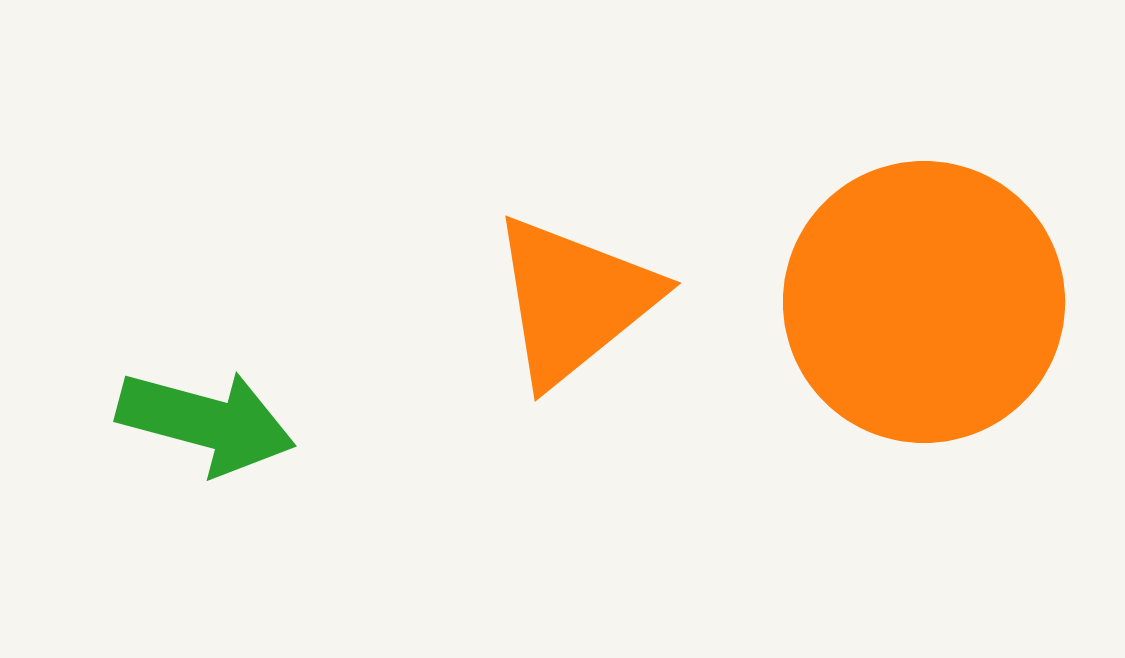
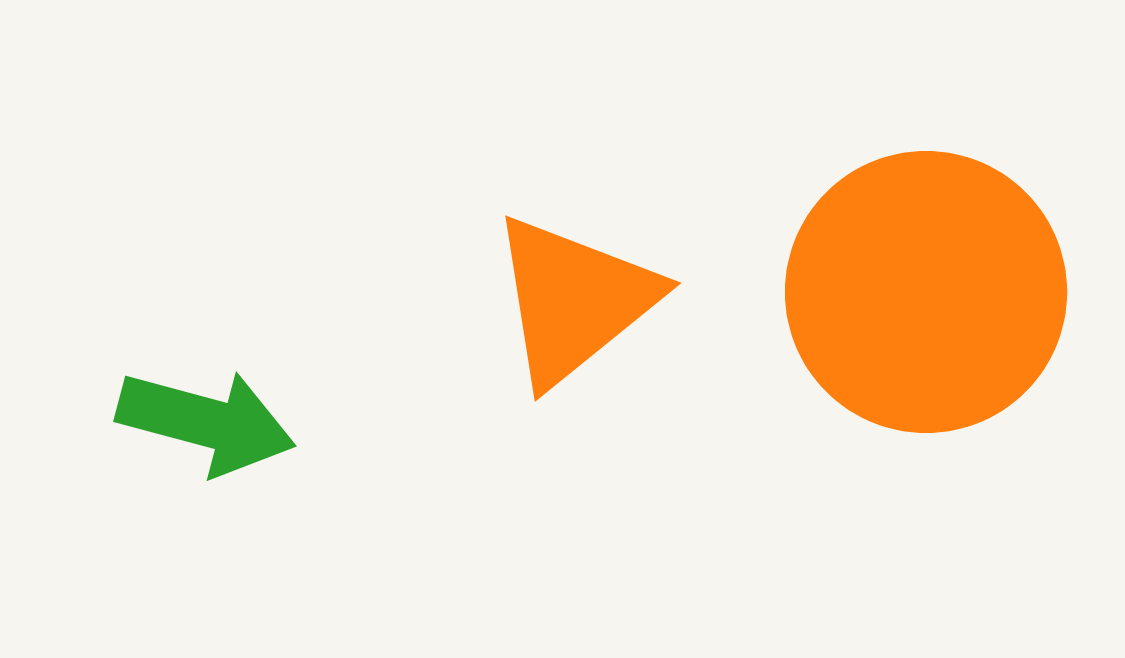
orange circle: moved 2 px right, 10 px up
